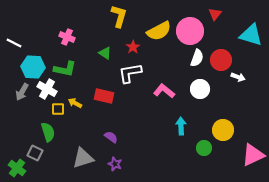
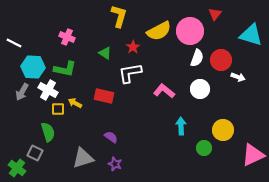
white cross: moved 1 px right, 1 px down
